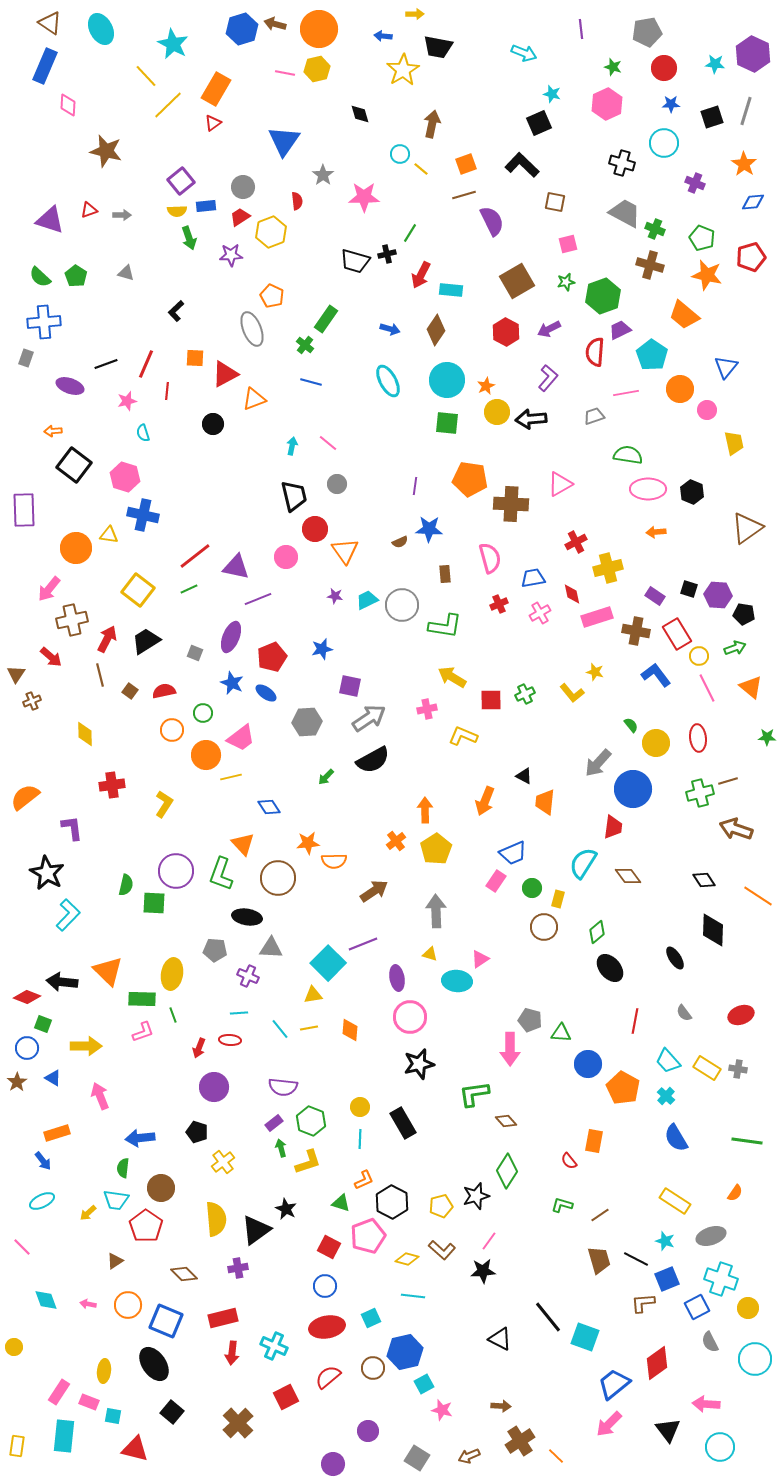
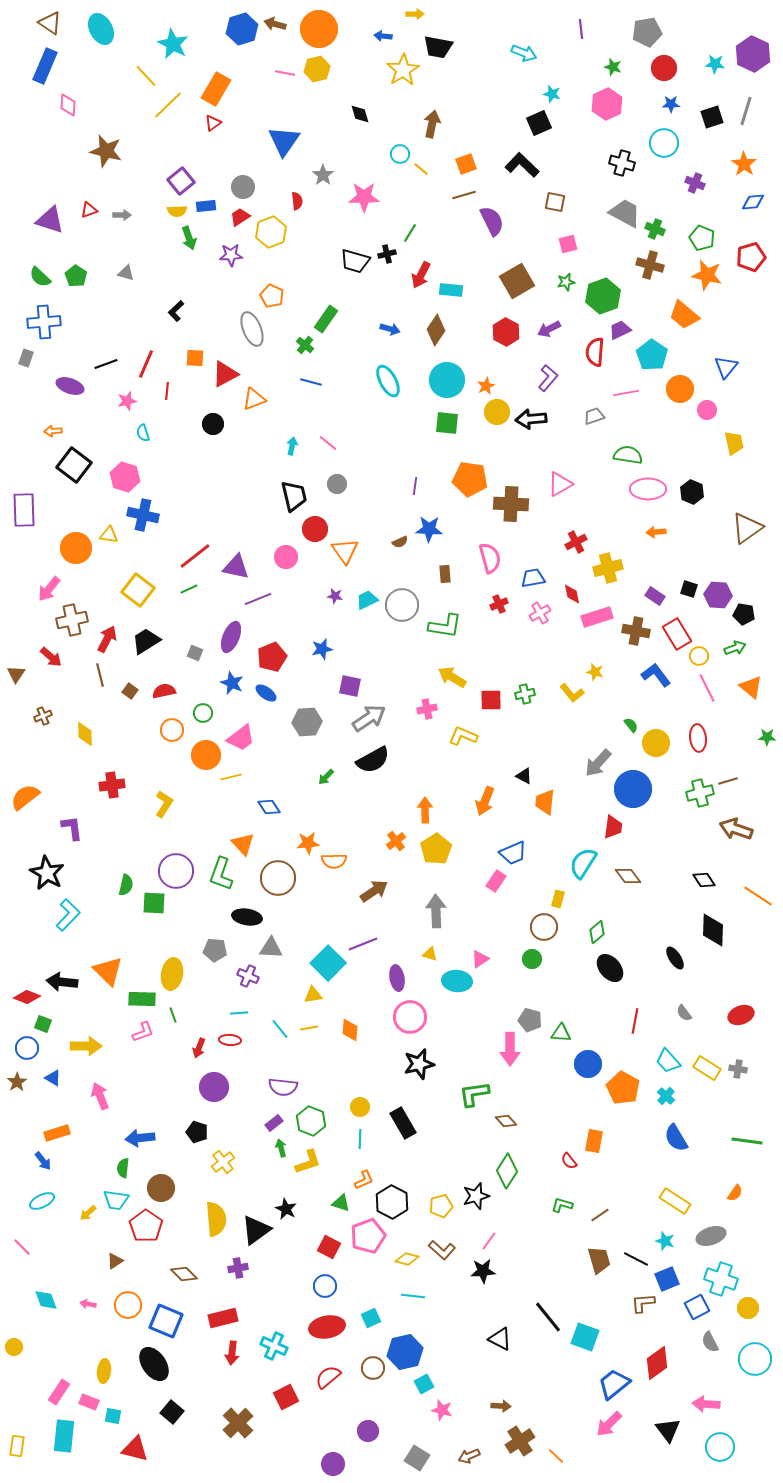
green cross at (525, 694): rotated 12 degrees clockwise
brown cross at (32, 701): moved 11 px right, 15 px down
green circle at (532, 888): moved 71 px down
